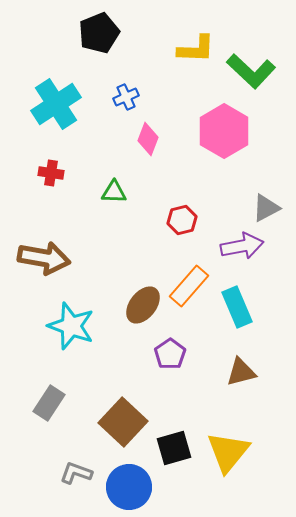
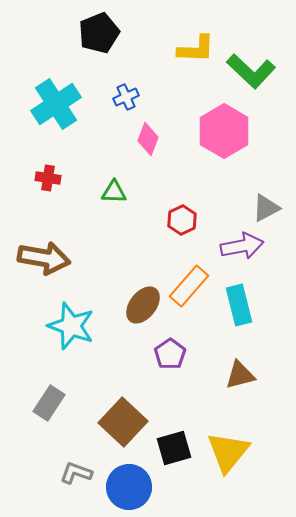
red cross: moved 3 px left, 5 px down
red hexagon: rotated 12 degrees counterclockwise
cyan rectangle: moved 2 px right, 2 px up; rotated 9 degrees clockwise
brown triangle: moved 1 px left, 3 px down
